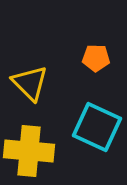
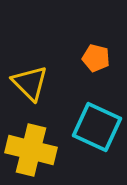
orange pentagon: rotated 12 degrees clockwise
yellow cross: moved 2 px right, 1 px up; rotated 9 degrees clockwise
